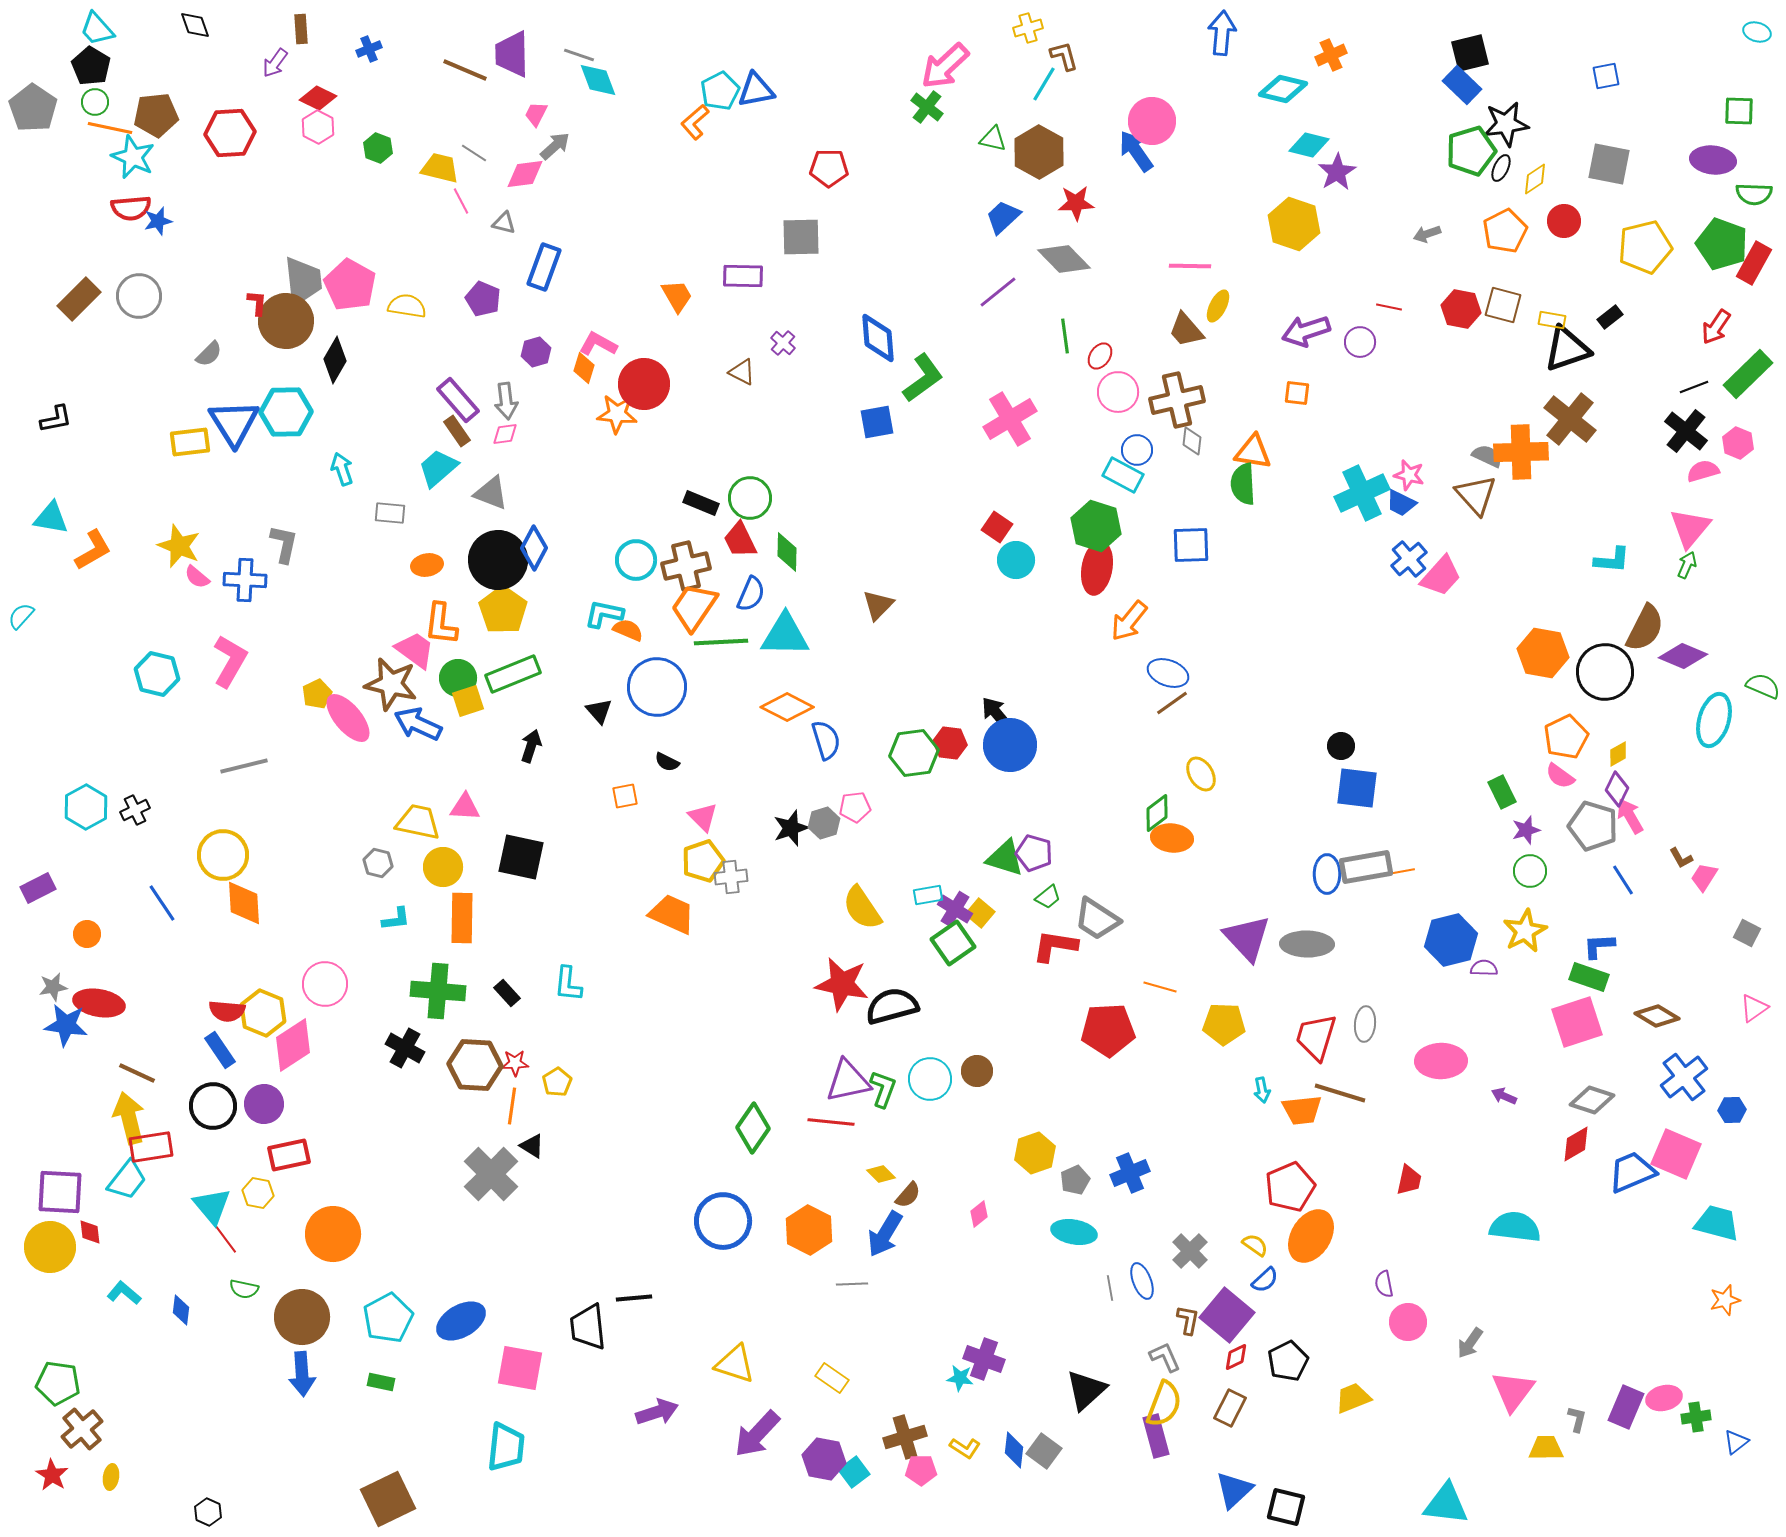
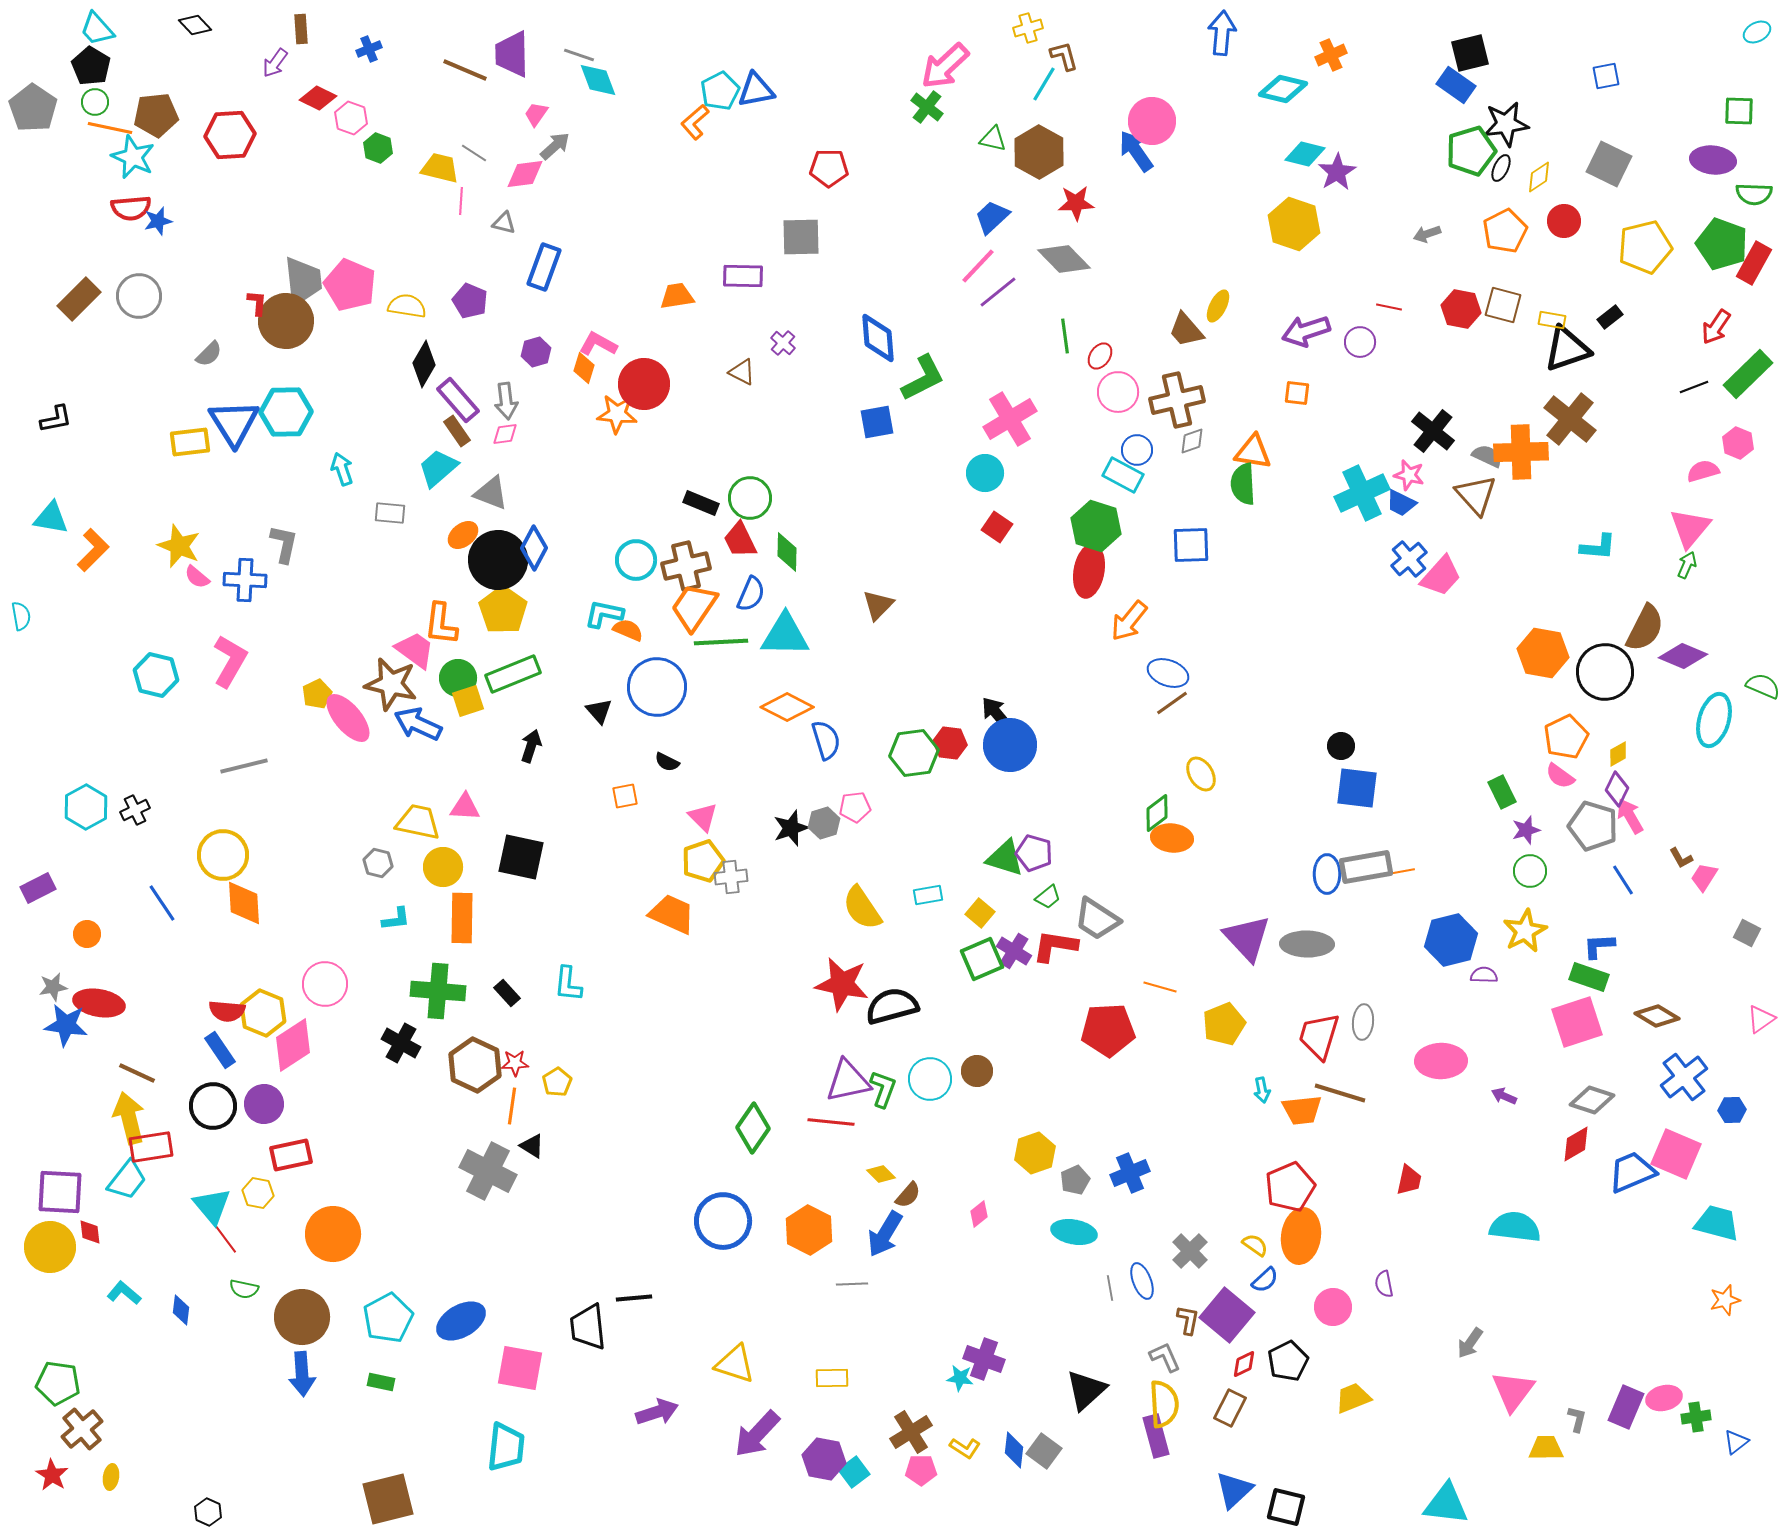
black diamond at (195, 25): rotated 24 degrees counterclockwise
cyan ellipse at (1757, 32): rotated 44 degrees counterclockwise
blue rectangle at (1462, 85): moved 6 px left; rotated 9 degrees counterclockwise
pink trapezoid at (536, 114): rotated 8 degrees clockwise
pink hexagon at (318, 127): moved 33 px right, 9 px up; rotated 8 degrees counterclockwise
red hexagon at (230, 133): moved 2 px down
cyan diamond at (1309, 145): moved 4 px left, 9 px down
gray square at (1609, 164): rotated 15 degrees clockwise
yellow diamond at (1535, 179): moved 4 px right, 2 px up
pink line at (461, 201): rotated 32 degrees clockwise
blue trapezoid at (1003, 217): moved 11 px left
pink line at (1190, 266): moved 212 px left; rotated 48 degrees counterclockwise
pink pentagon at (350, 285): rotated 6 degrees counterclockwise
orange trapezoid at (677, 296): rotated 69 degrees counterclockwise
purple pentagon at (483, 299): moved 13 px left, 2 px down
black diamond at (335, 360): moved 89 px right, 4 px down
green L-shape at (923, 378): rotated 9 degrees clockwise
black cross at (1686, 431): moved 253 px left
gray diamond at (1192, 441): rotated 64 degrees clockwise
orange L-shape at (93, 550): rotated 15 degrees counterclockwise
cyan circle at (1016, 560): moved 31 px left, 87 px up
cyan L-shape at (1612, 560): moved 14 px left, 13 px up
orange ellipse at (427, 565): moved 36 px right, 30 px up; rotated 28 degrees counterclockwise
red ellipse at (1097, 568): moved 8 px left, 3 px down
cyan semicircle at (21, 616): rotated 128 degrees clockwise
cyan hexagon at (157, 674): moved 1 px left, 1 px down
purple cross at (955, 909): moved 59 px right, 42 px down
green square at (953, 943): moved 29 px right, 16 px down; rotated 12 degrees clockwise
purple semicircle at (1484, 968): moved 7 px down
pink triangle at (1754, 1008): moved 7 px right, 11 px down
yellow pentagon at (1224, 1024): rotated 24 degrees counterclockwise
gray ellipse at (1365, 1024): moved 2 px left, 2 px up
red trapezoid at (1316, 1037): moved 3 px right, 1 px up
black cross at (405, 1048): moved 4 px left, 5 px up
brown hexagon at (475, 1065): rotated 22 degrees clockwise
red rectangle at (289, 1155): moved 2 px right
gray cross at (491, 1174): moved 3 px left, 3 px up; rotated 18 degrees counterclockwise
orange ellipse at (1311, 1236): moved 10 px left; rotated 24 degrees counterclockwise
pink circle at (1408, 1322): moved 75 px left, 15 px up
red diamond at (1236, 1357): moved 8 px right, 7 px down
yellow rectangle at (832, 1378): rotated 36 degrees counterclockwise
yellow semicircle at (1164, 1404): rotated 24 degrees counterclockwise
brown cross at (905, 1437): moved 6 px right, 5 px up; rotated 15 degrees counterclockwise
brown square at (388, 1499): rotated 12 degrees clockwise
